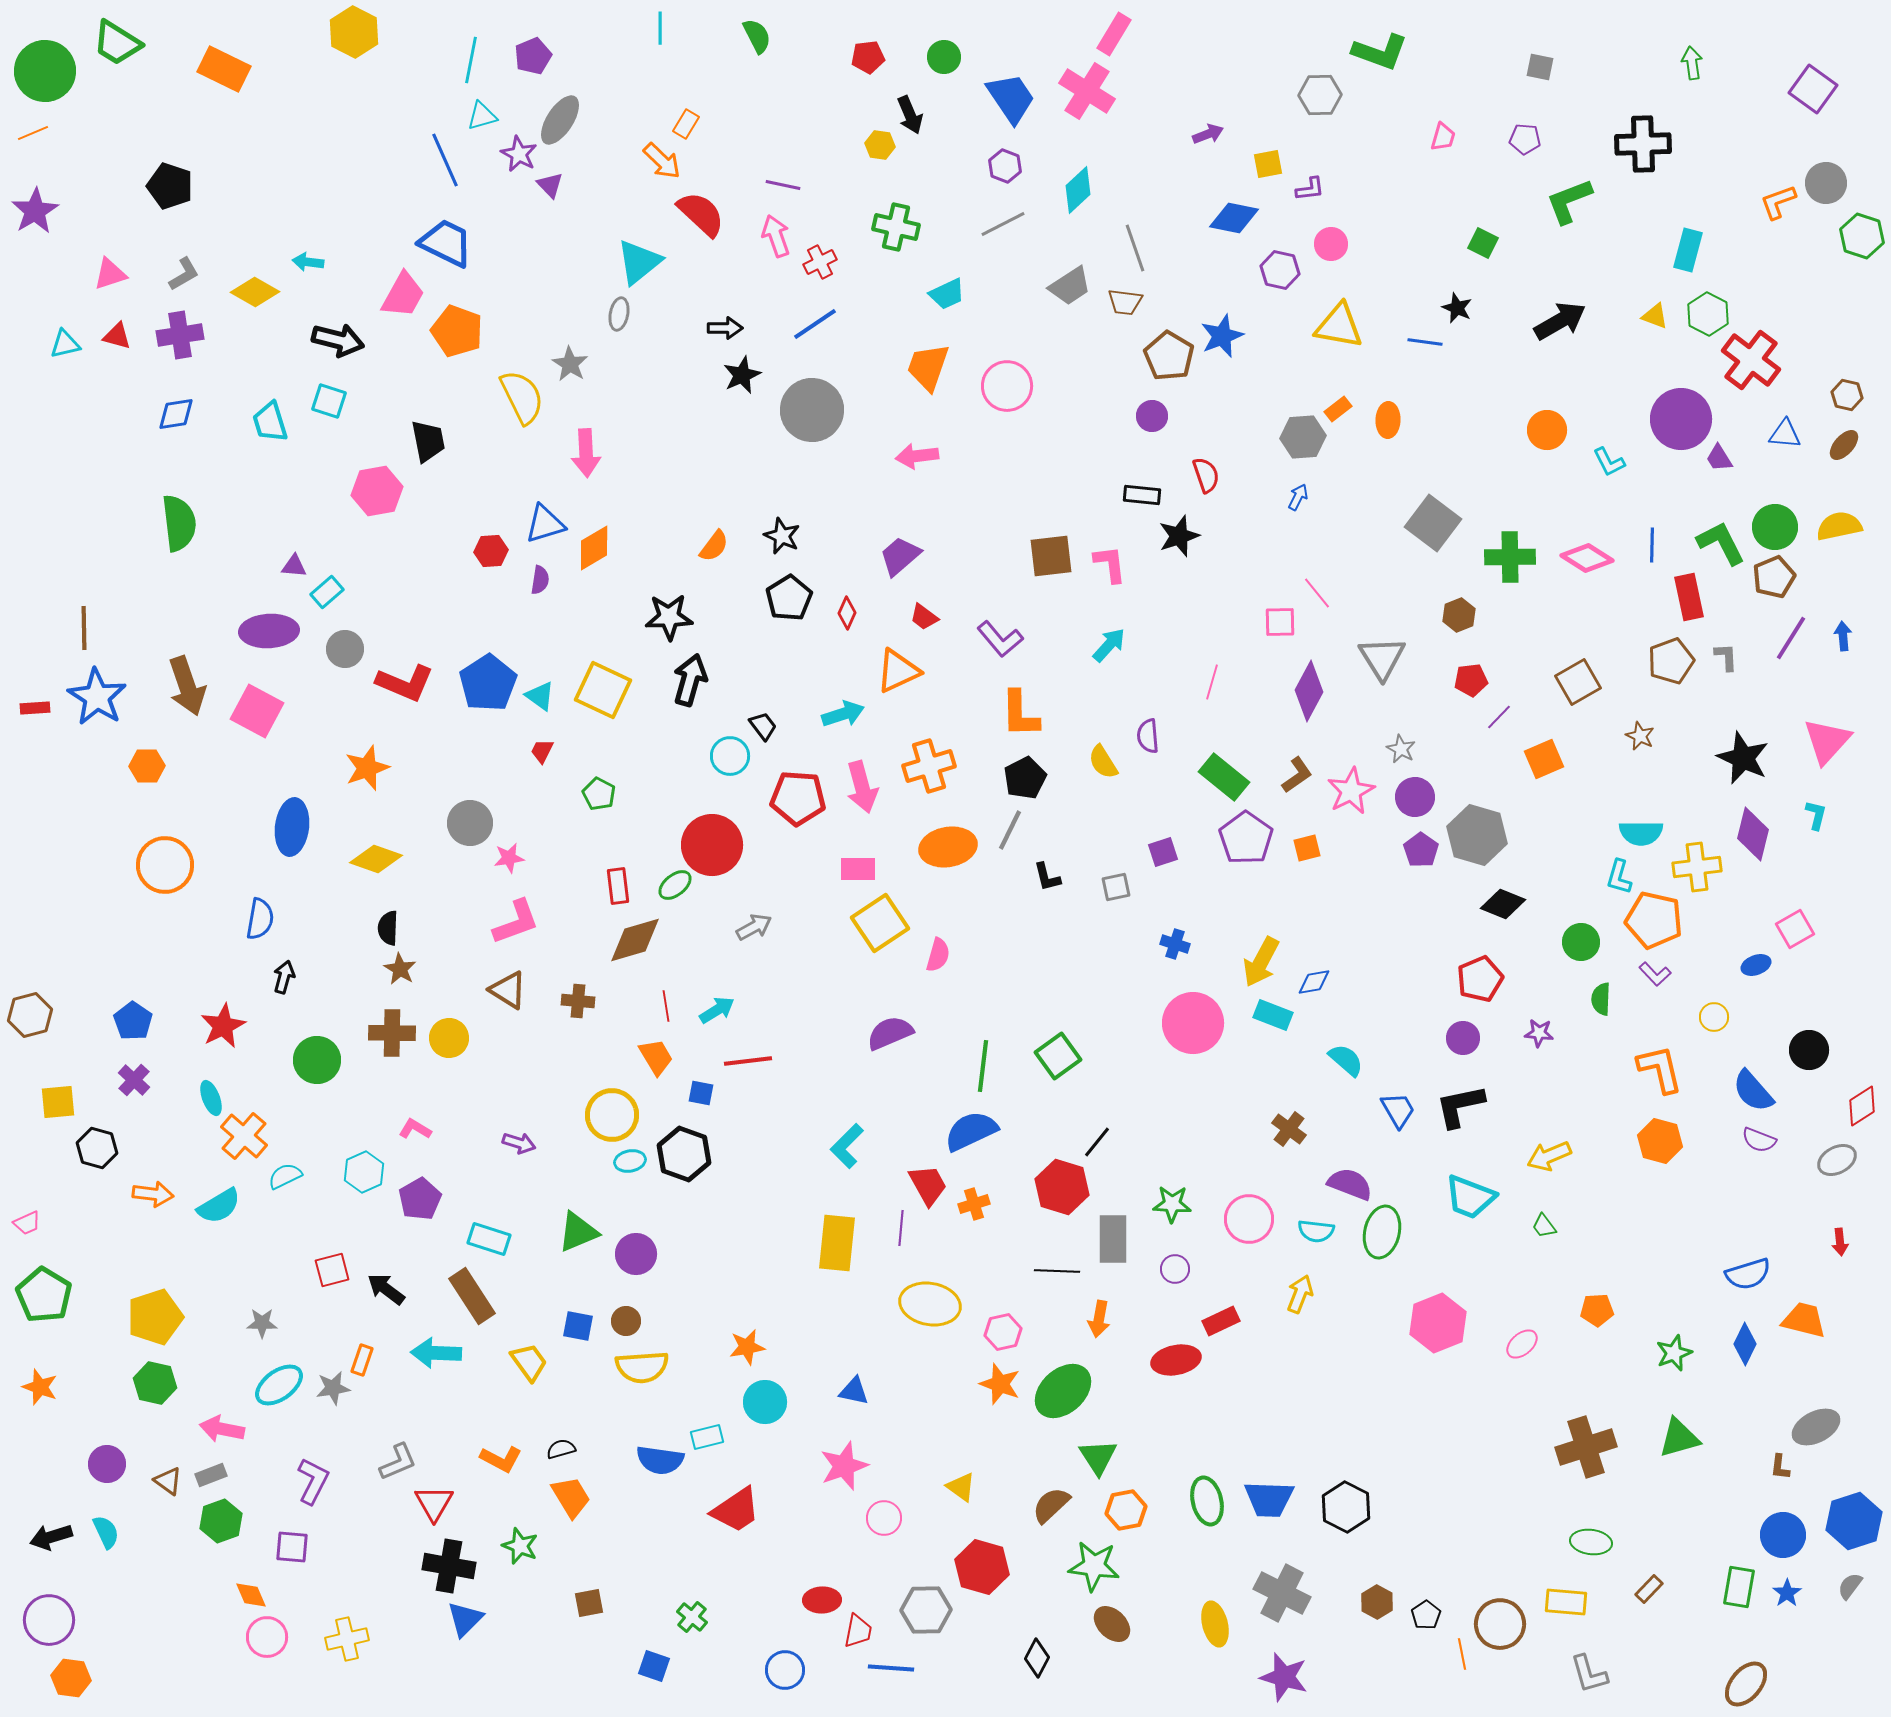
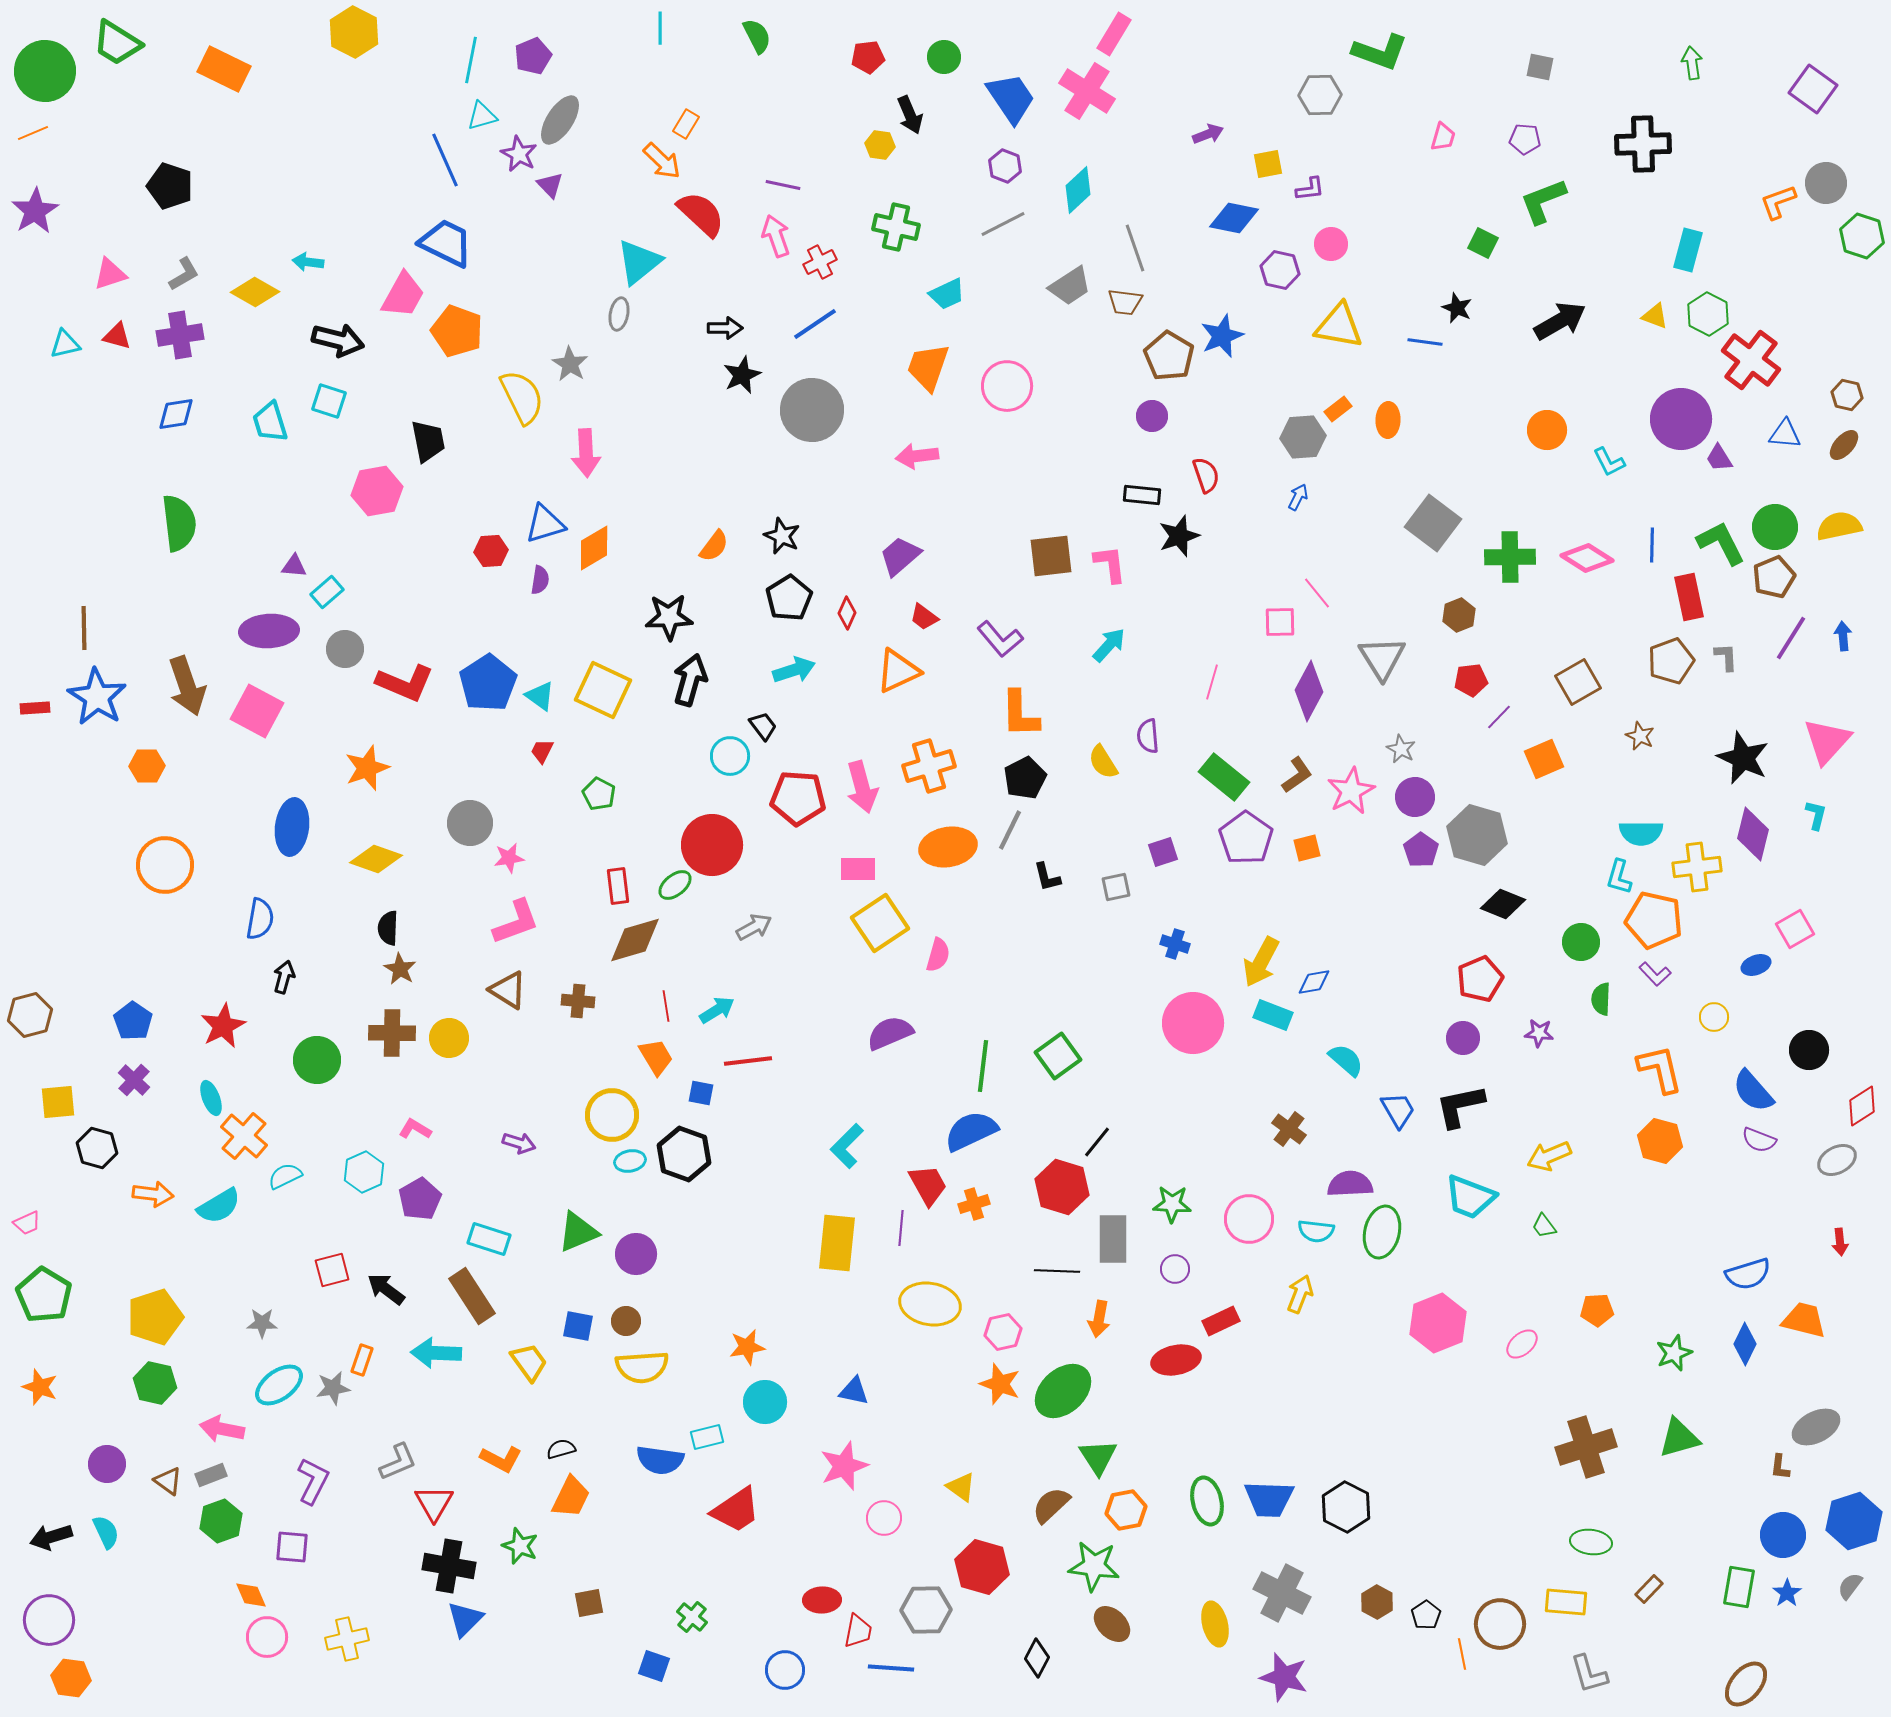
green L-shape at (1569, 201): moved 26 px left
cyan arrow at (843, 714): moved 49 px left, 44 px up
purple semicircle at (1350, 1184): rotated 24 degrees counterclockwise
orange trapezoid at (571, 1497): rotated 57 degrees clockwise
